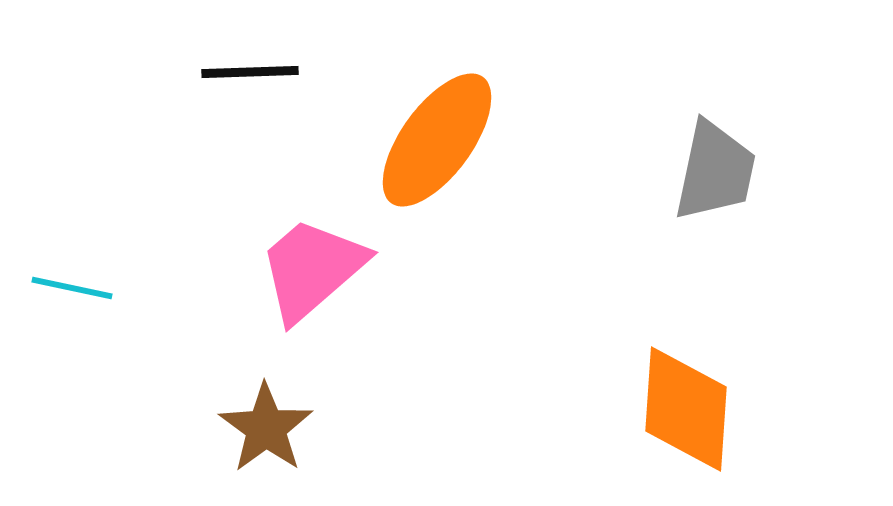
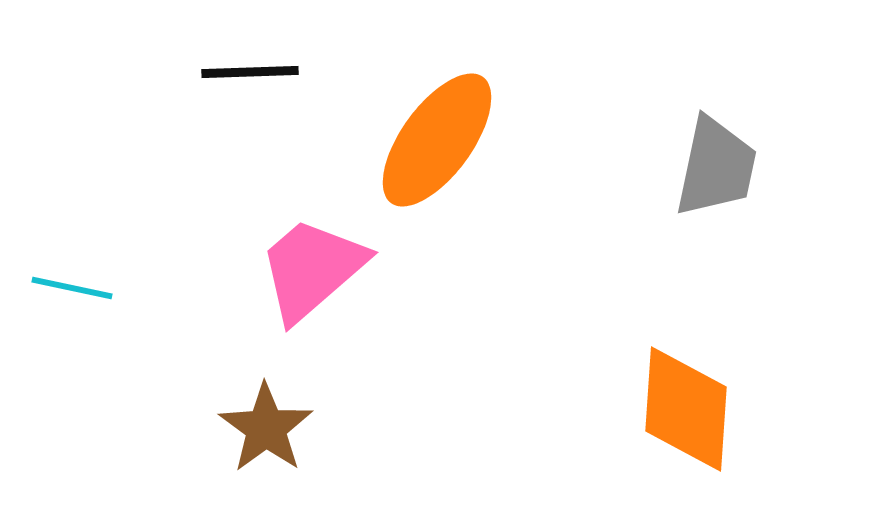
gray trapezoid: moved 1 px right, 4 px up
